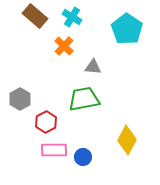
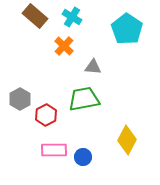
red hexagon: moved 7 px up
